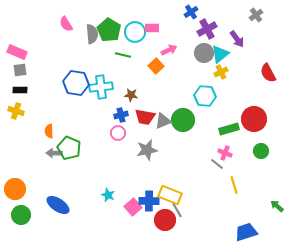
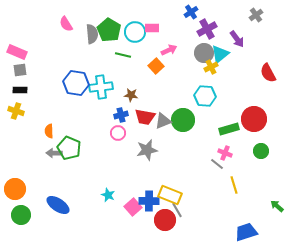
yellow cross at (221, 72): moved 10 px left, 5 px up
